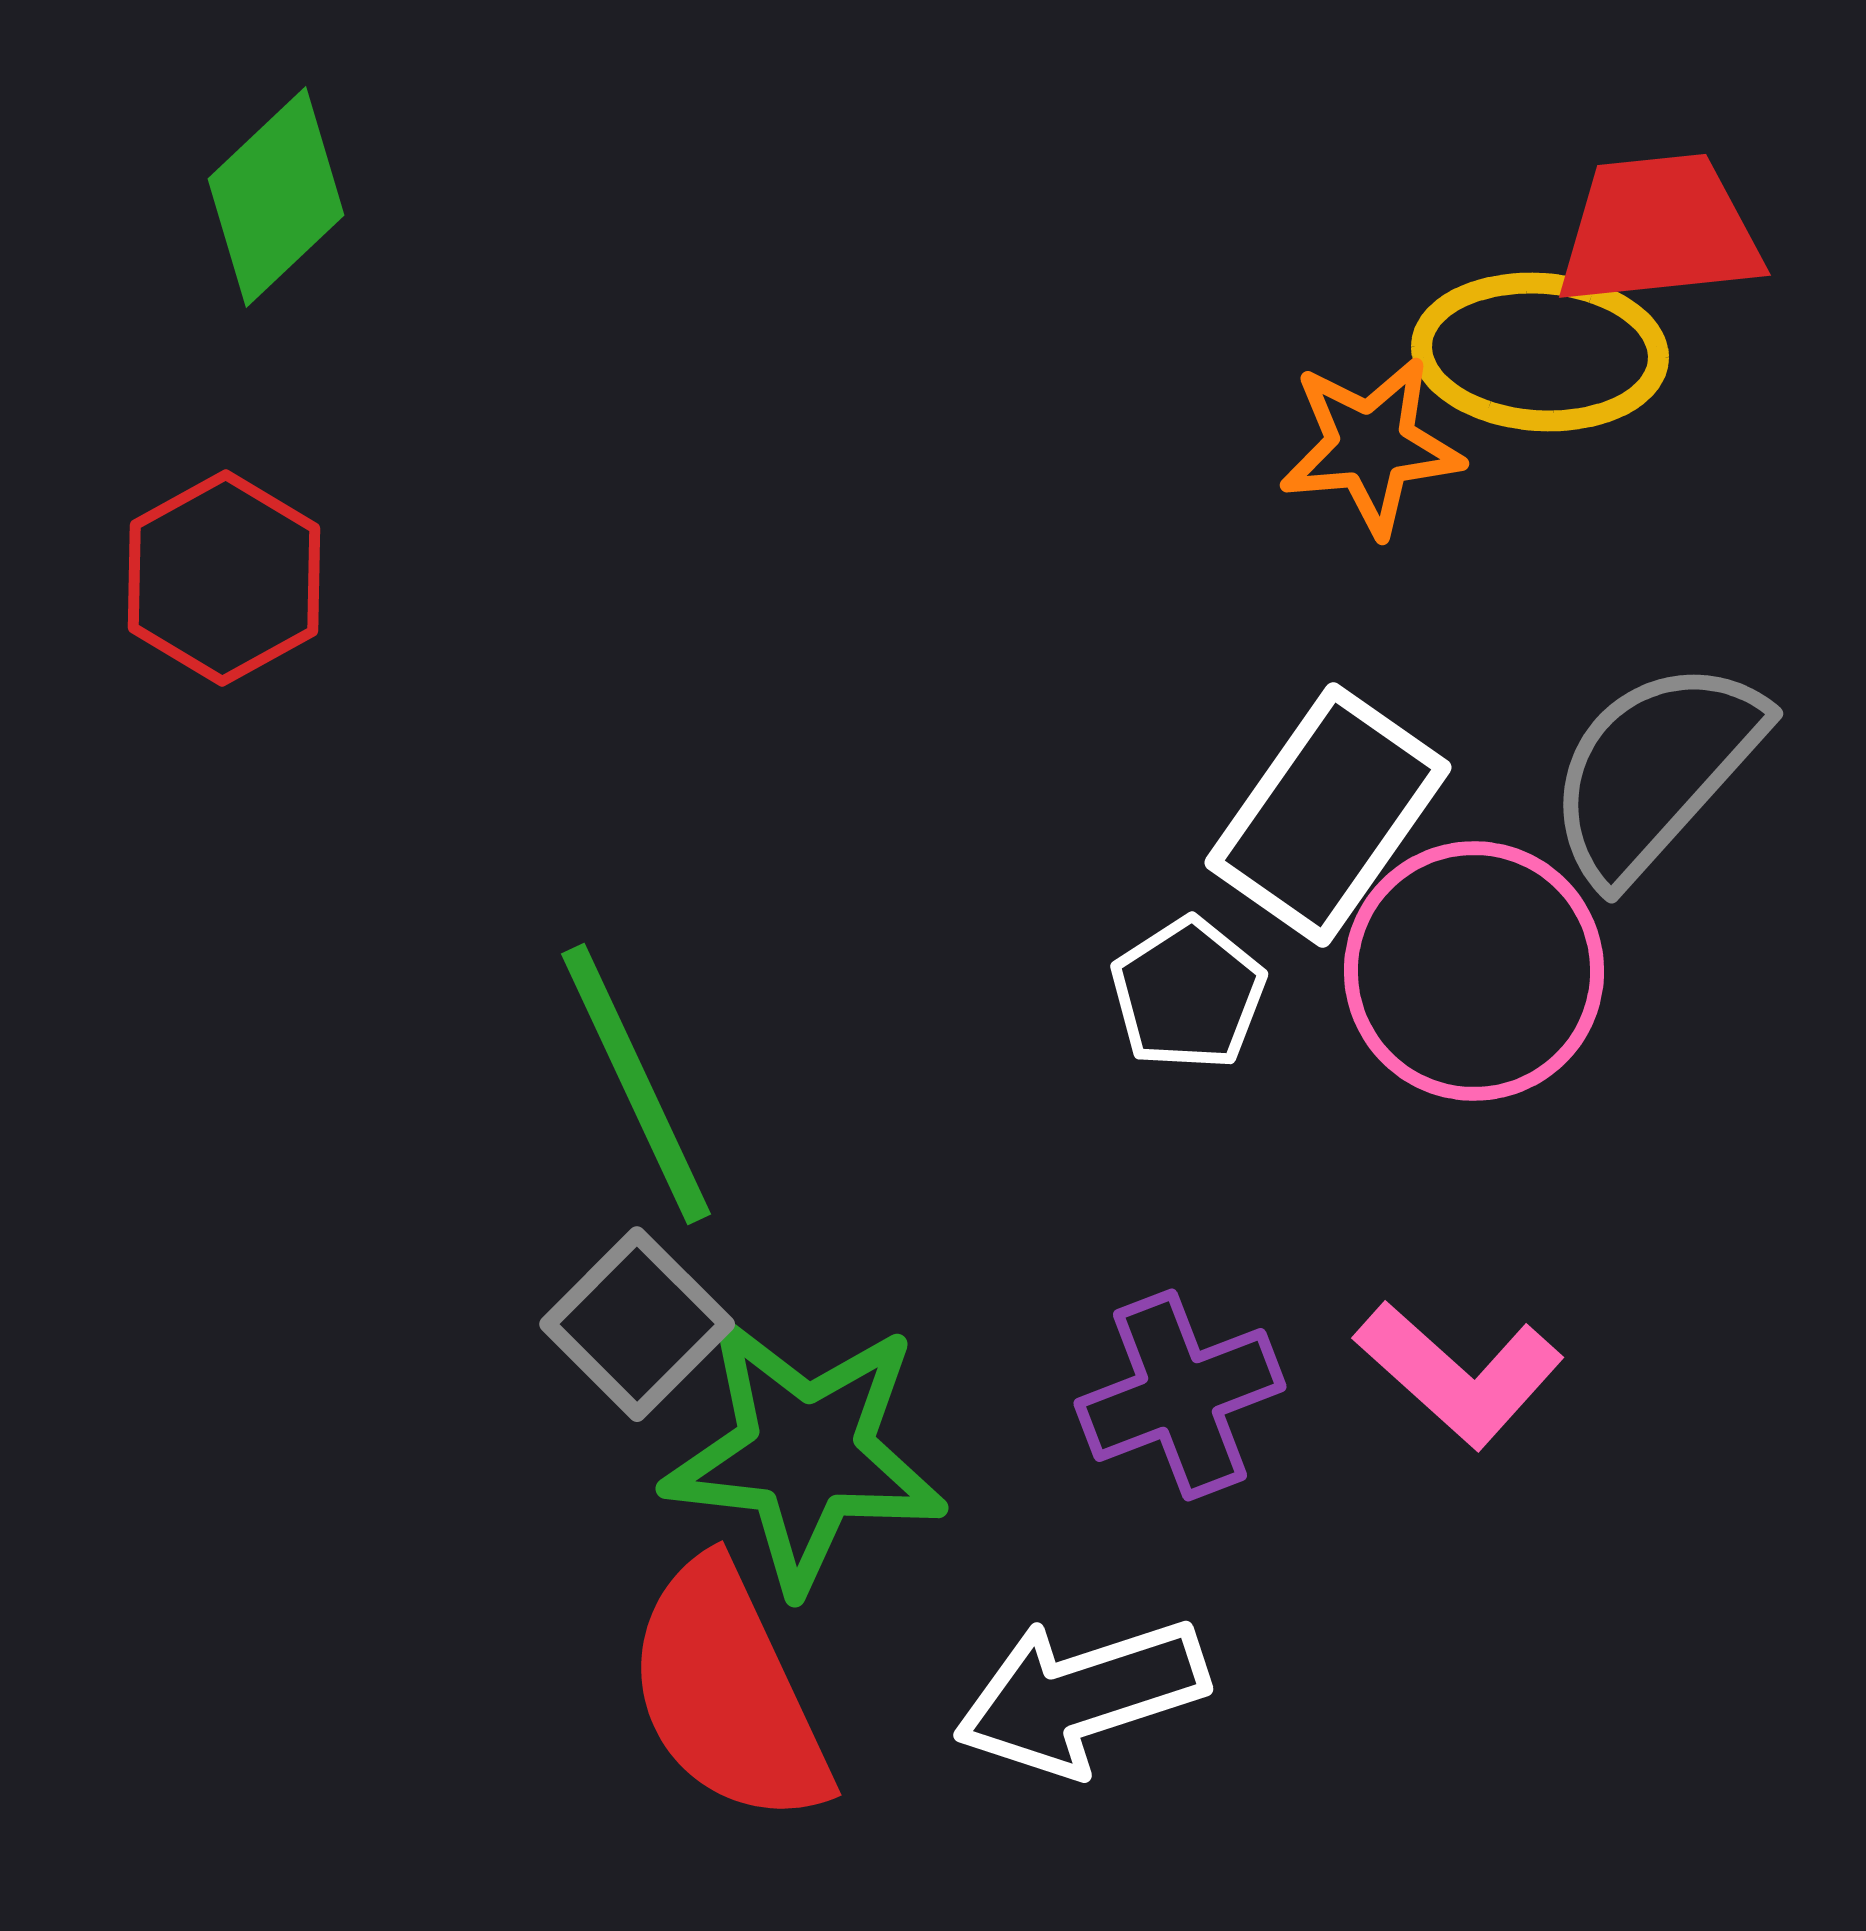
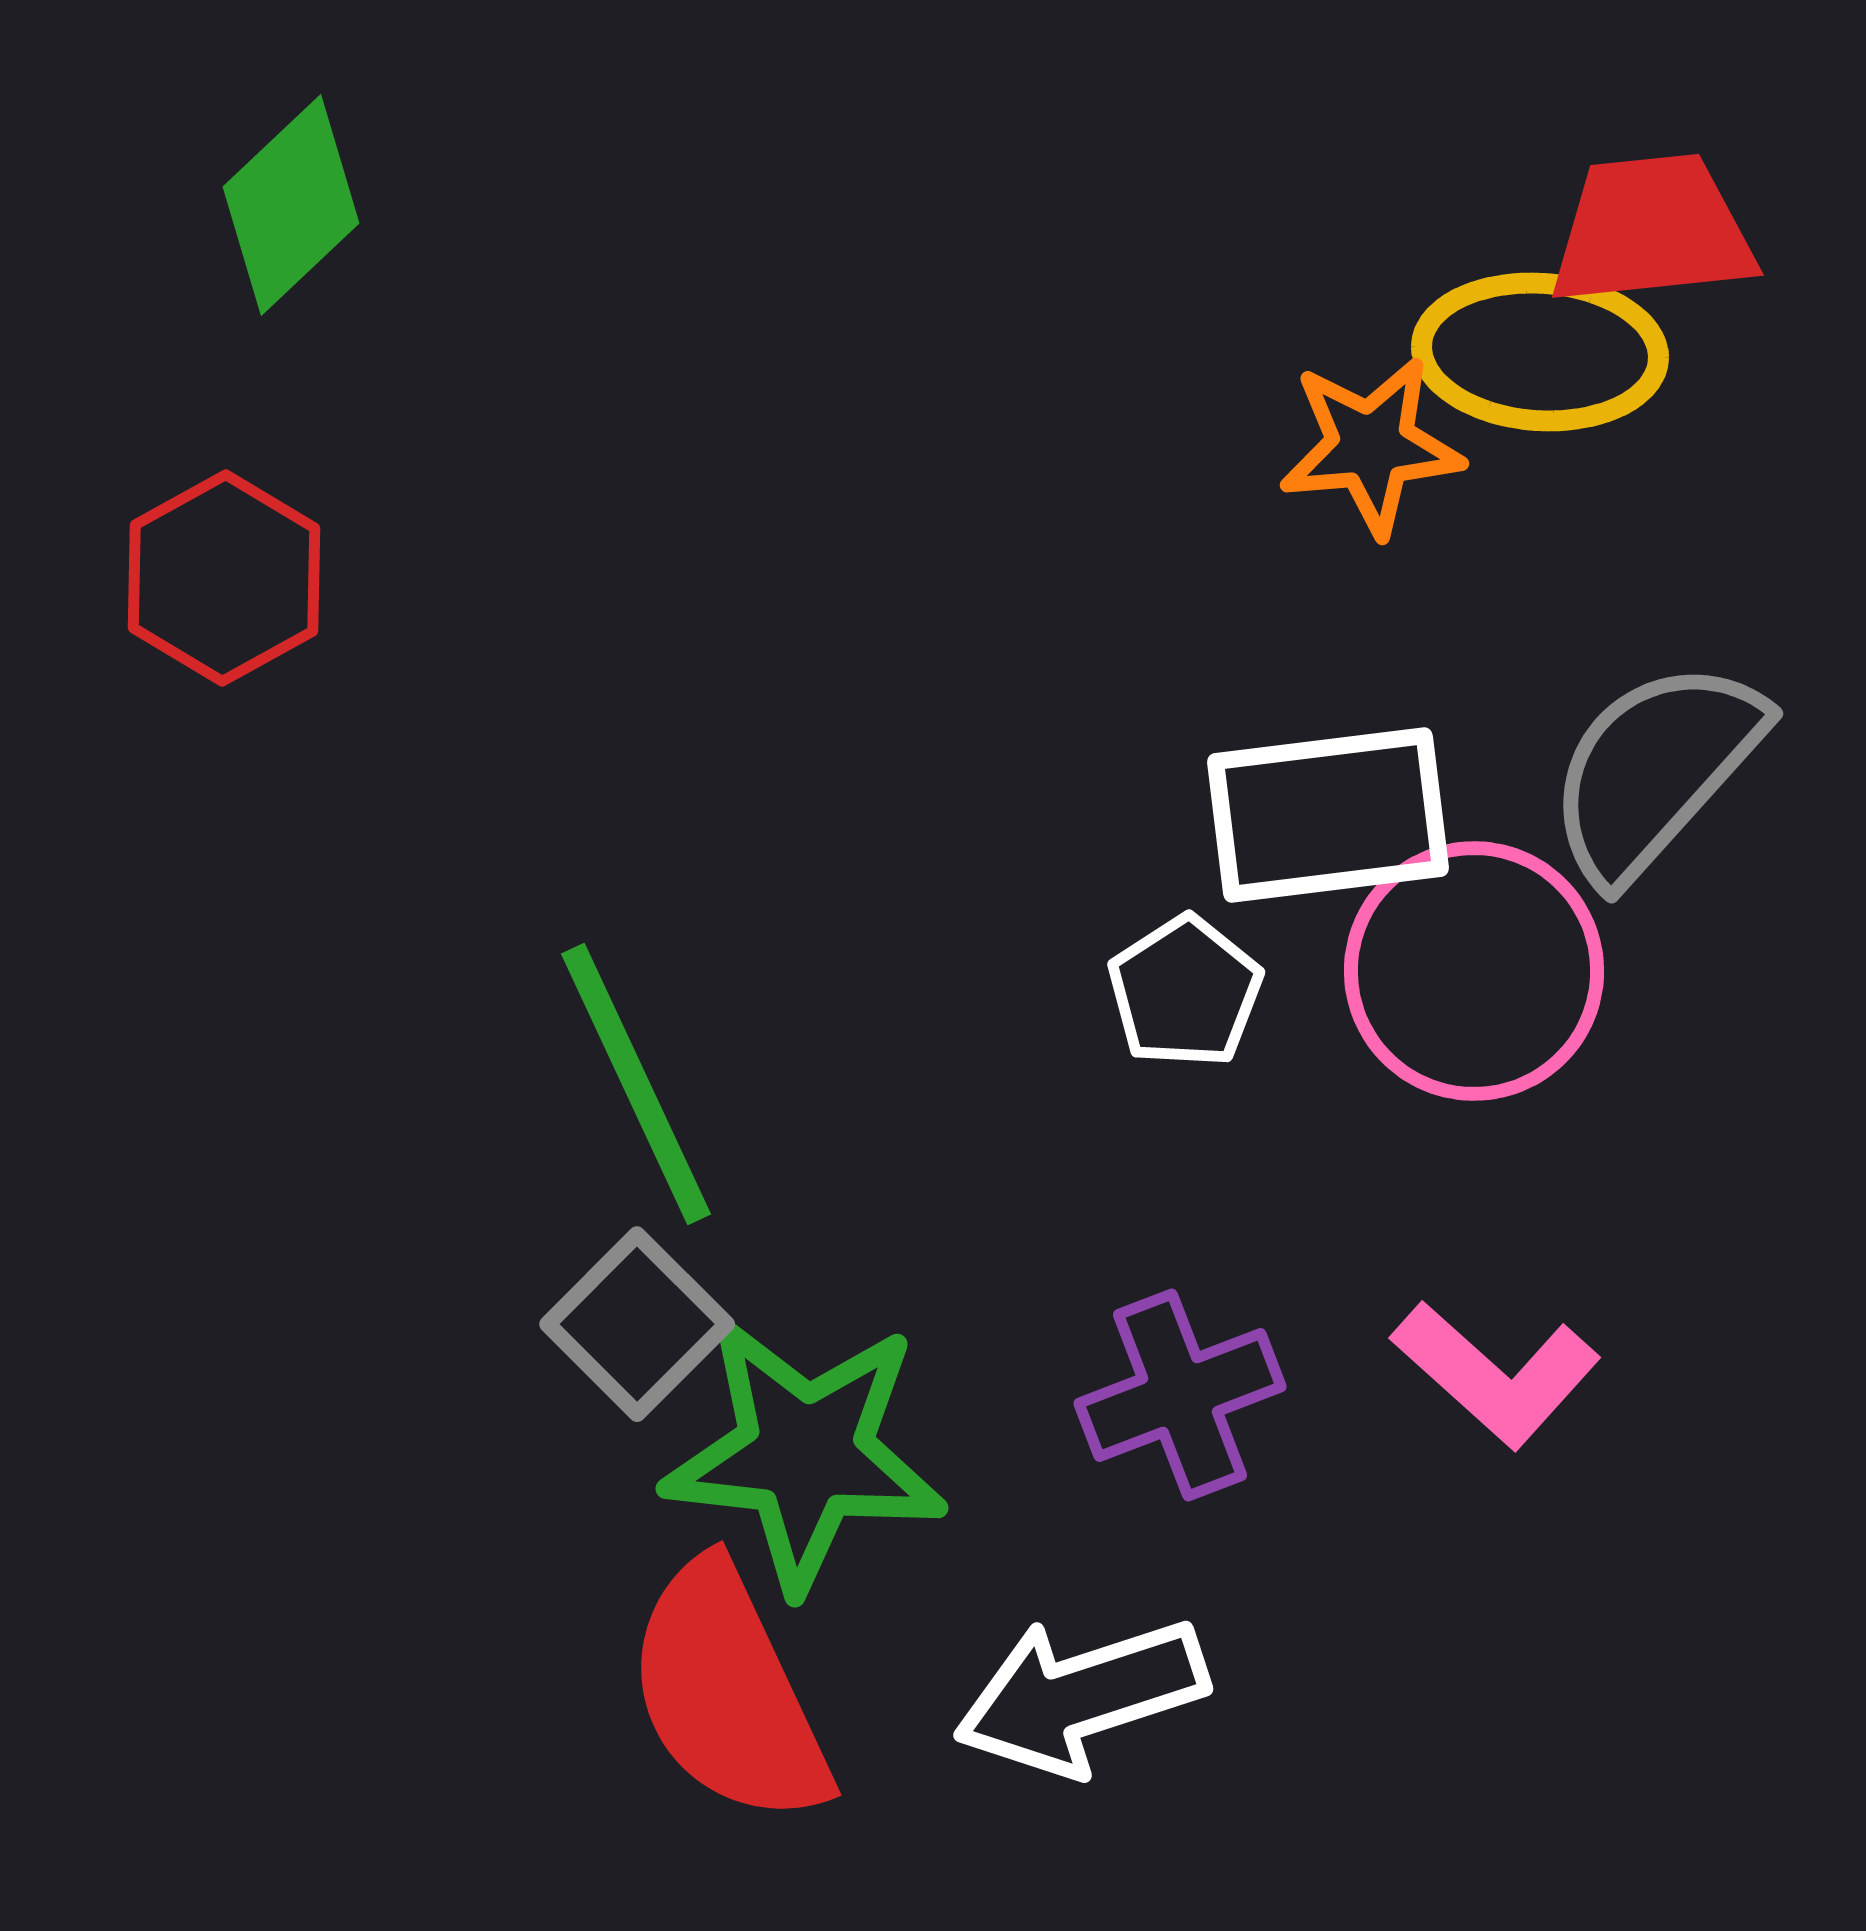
green diamond: moved 15 px right, 8 px down
red trapezoid: moved 7 px left
white rectangle: rotated 48 degrees clockwise
white pentagon: moved 3 px left, 2 px up
pink L-shape: moved 37 px right
